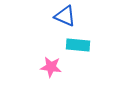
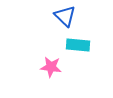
blue triangle: rotated 20 degrees clockwise
